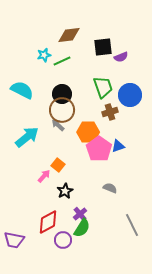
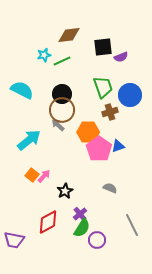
cyan arrow: moved 2 px right, 3 px down
orange square: moved 26 px left, 10 px down
purple circle: moved 34 px right
